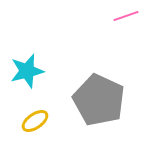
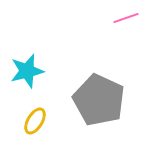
pink line: moved 2 px down
yellow ellipse: rotated 24 degrees counterclockwise
